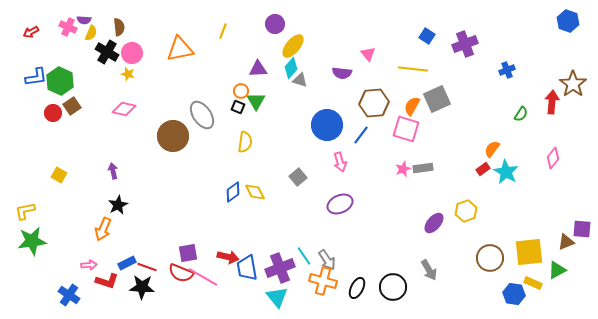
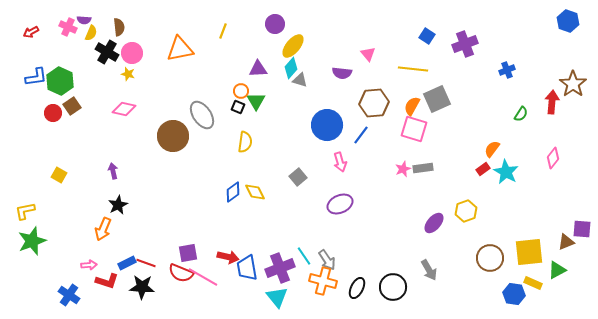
pink square at (406, 129): moved 8 px right
green star at (32, 241): rotated 12 degrees counterclockwise
red line at (147, 267): moved 1 px left, 4 px up
